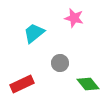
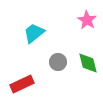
pink star: moved 13 px right, 2 px down; rotated 18 degrees clockwise
gray circle: moved 2 px left, 1 px up
green diamond: moved 21 px up; rotated 25 degrees clockwise
